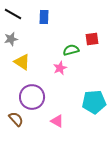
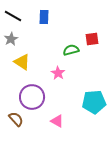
black line: moved 2 px down
gray star: rotated 16 degrees counterclockwise
pink star: moved 2 px left, 5 px down; rotated 16 degrees counterclockwise
